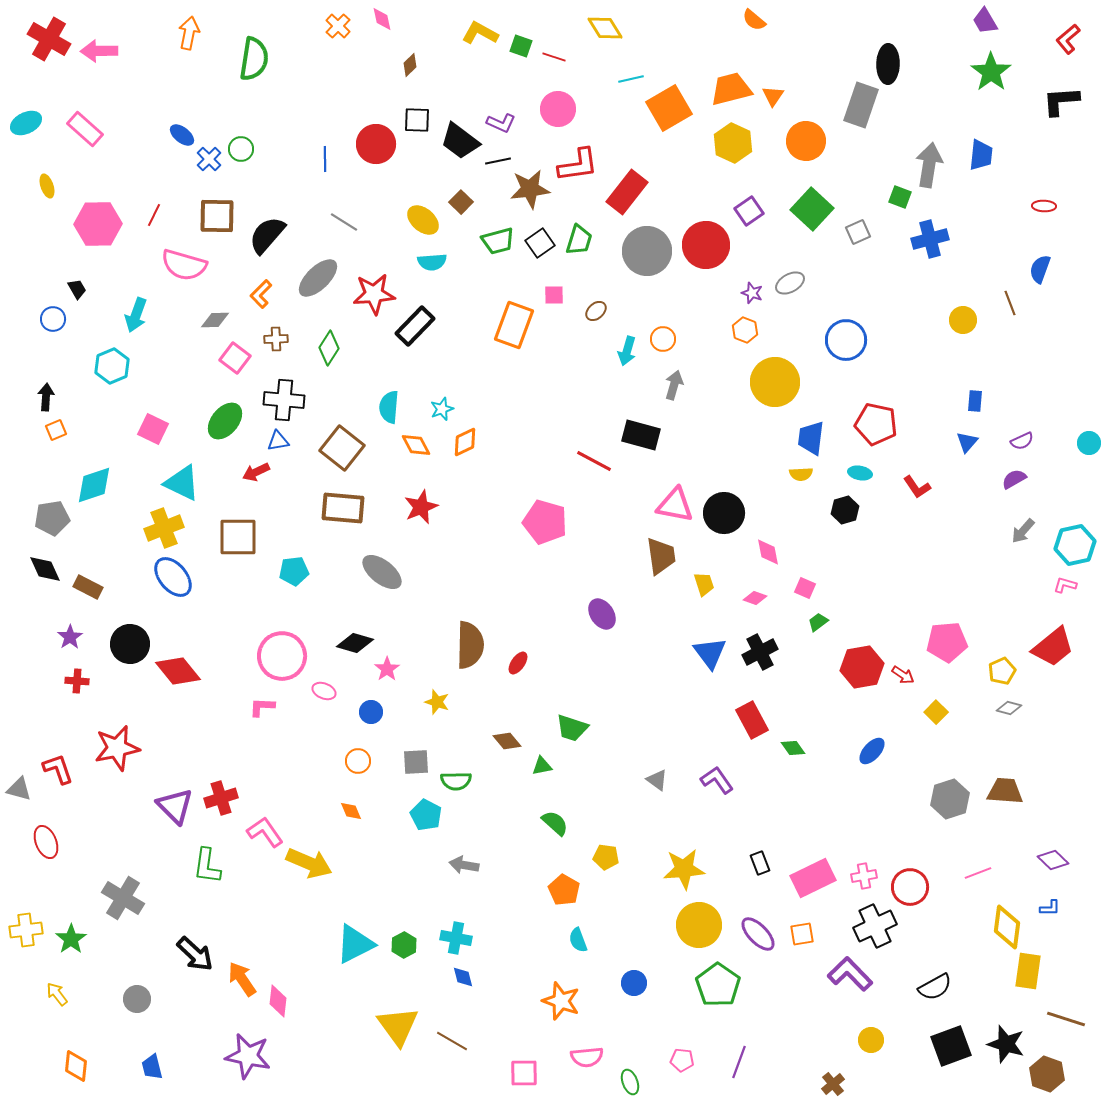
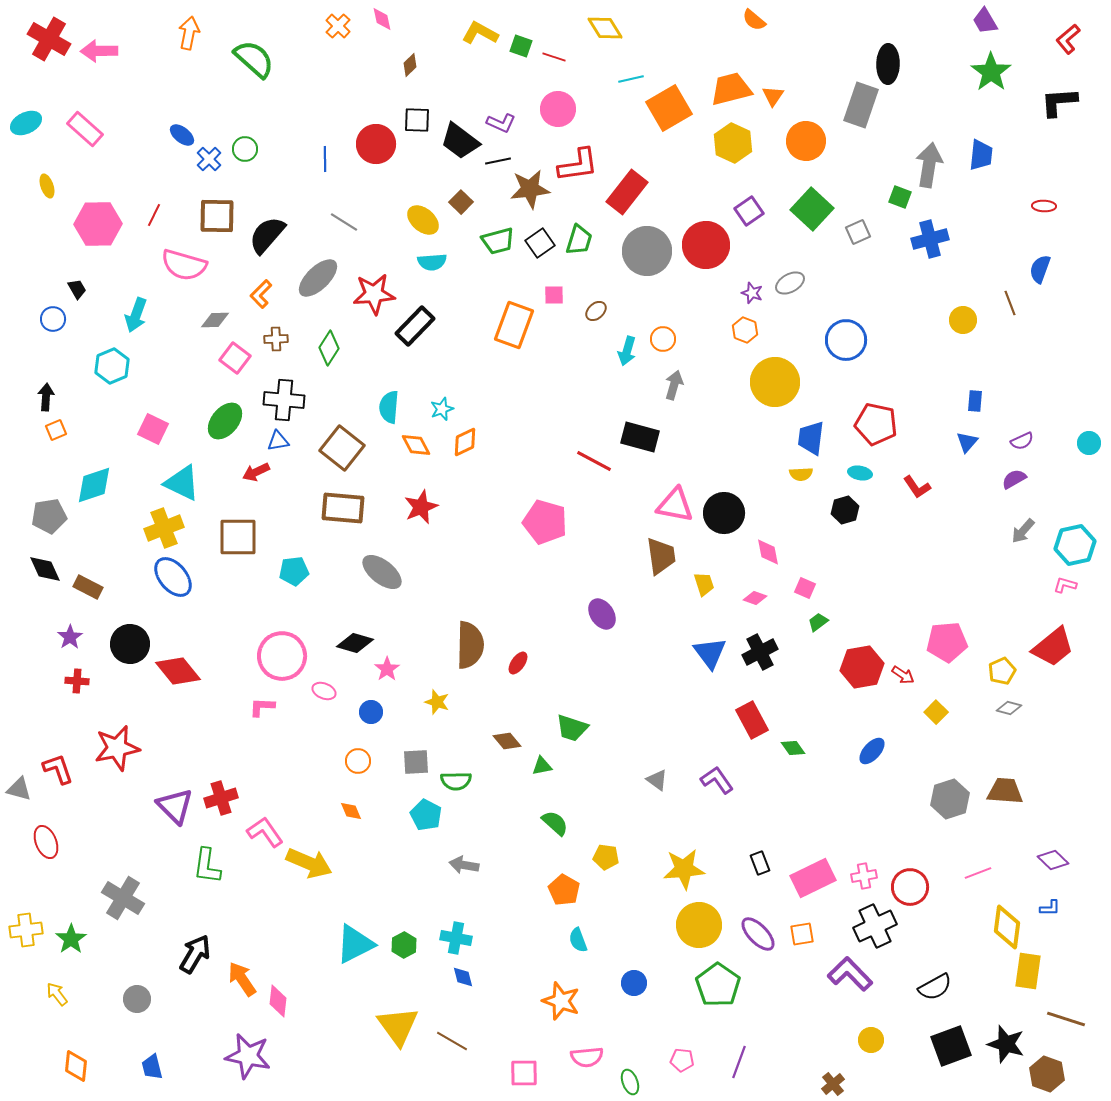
green semicircle at (254, 59): rotated 57 degrees counterclockwise
black L-shape at (1061, 101): moved 2 px left, 1 px down
green circle at (241, 149): moved 4 px right
black rectangle at (641, 435): moved 1 px left, 2 px down
gray pentagon at (52, 518): moved 3 px left, 2 px up
black arrow at (195, 954): rotated 102 degrees counterclockwise
